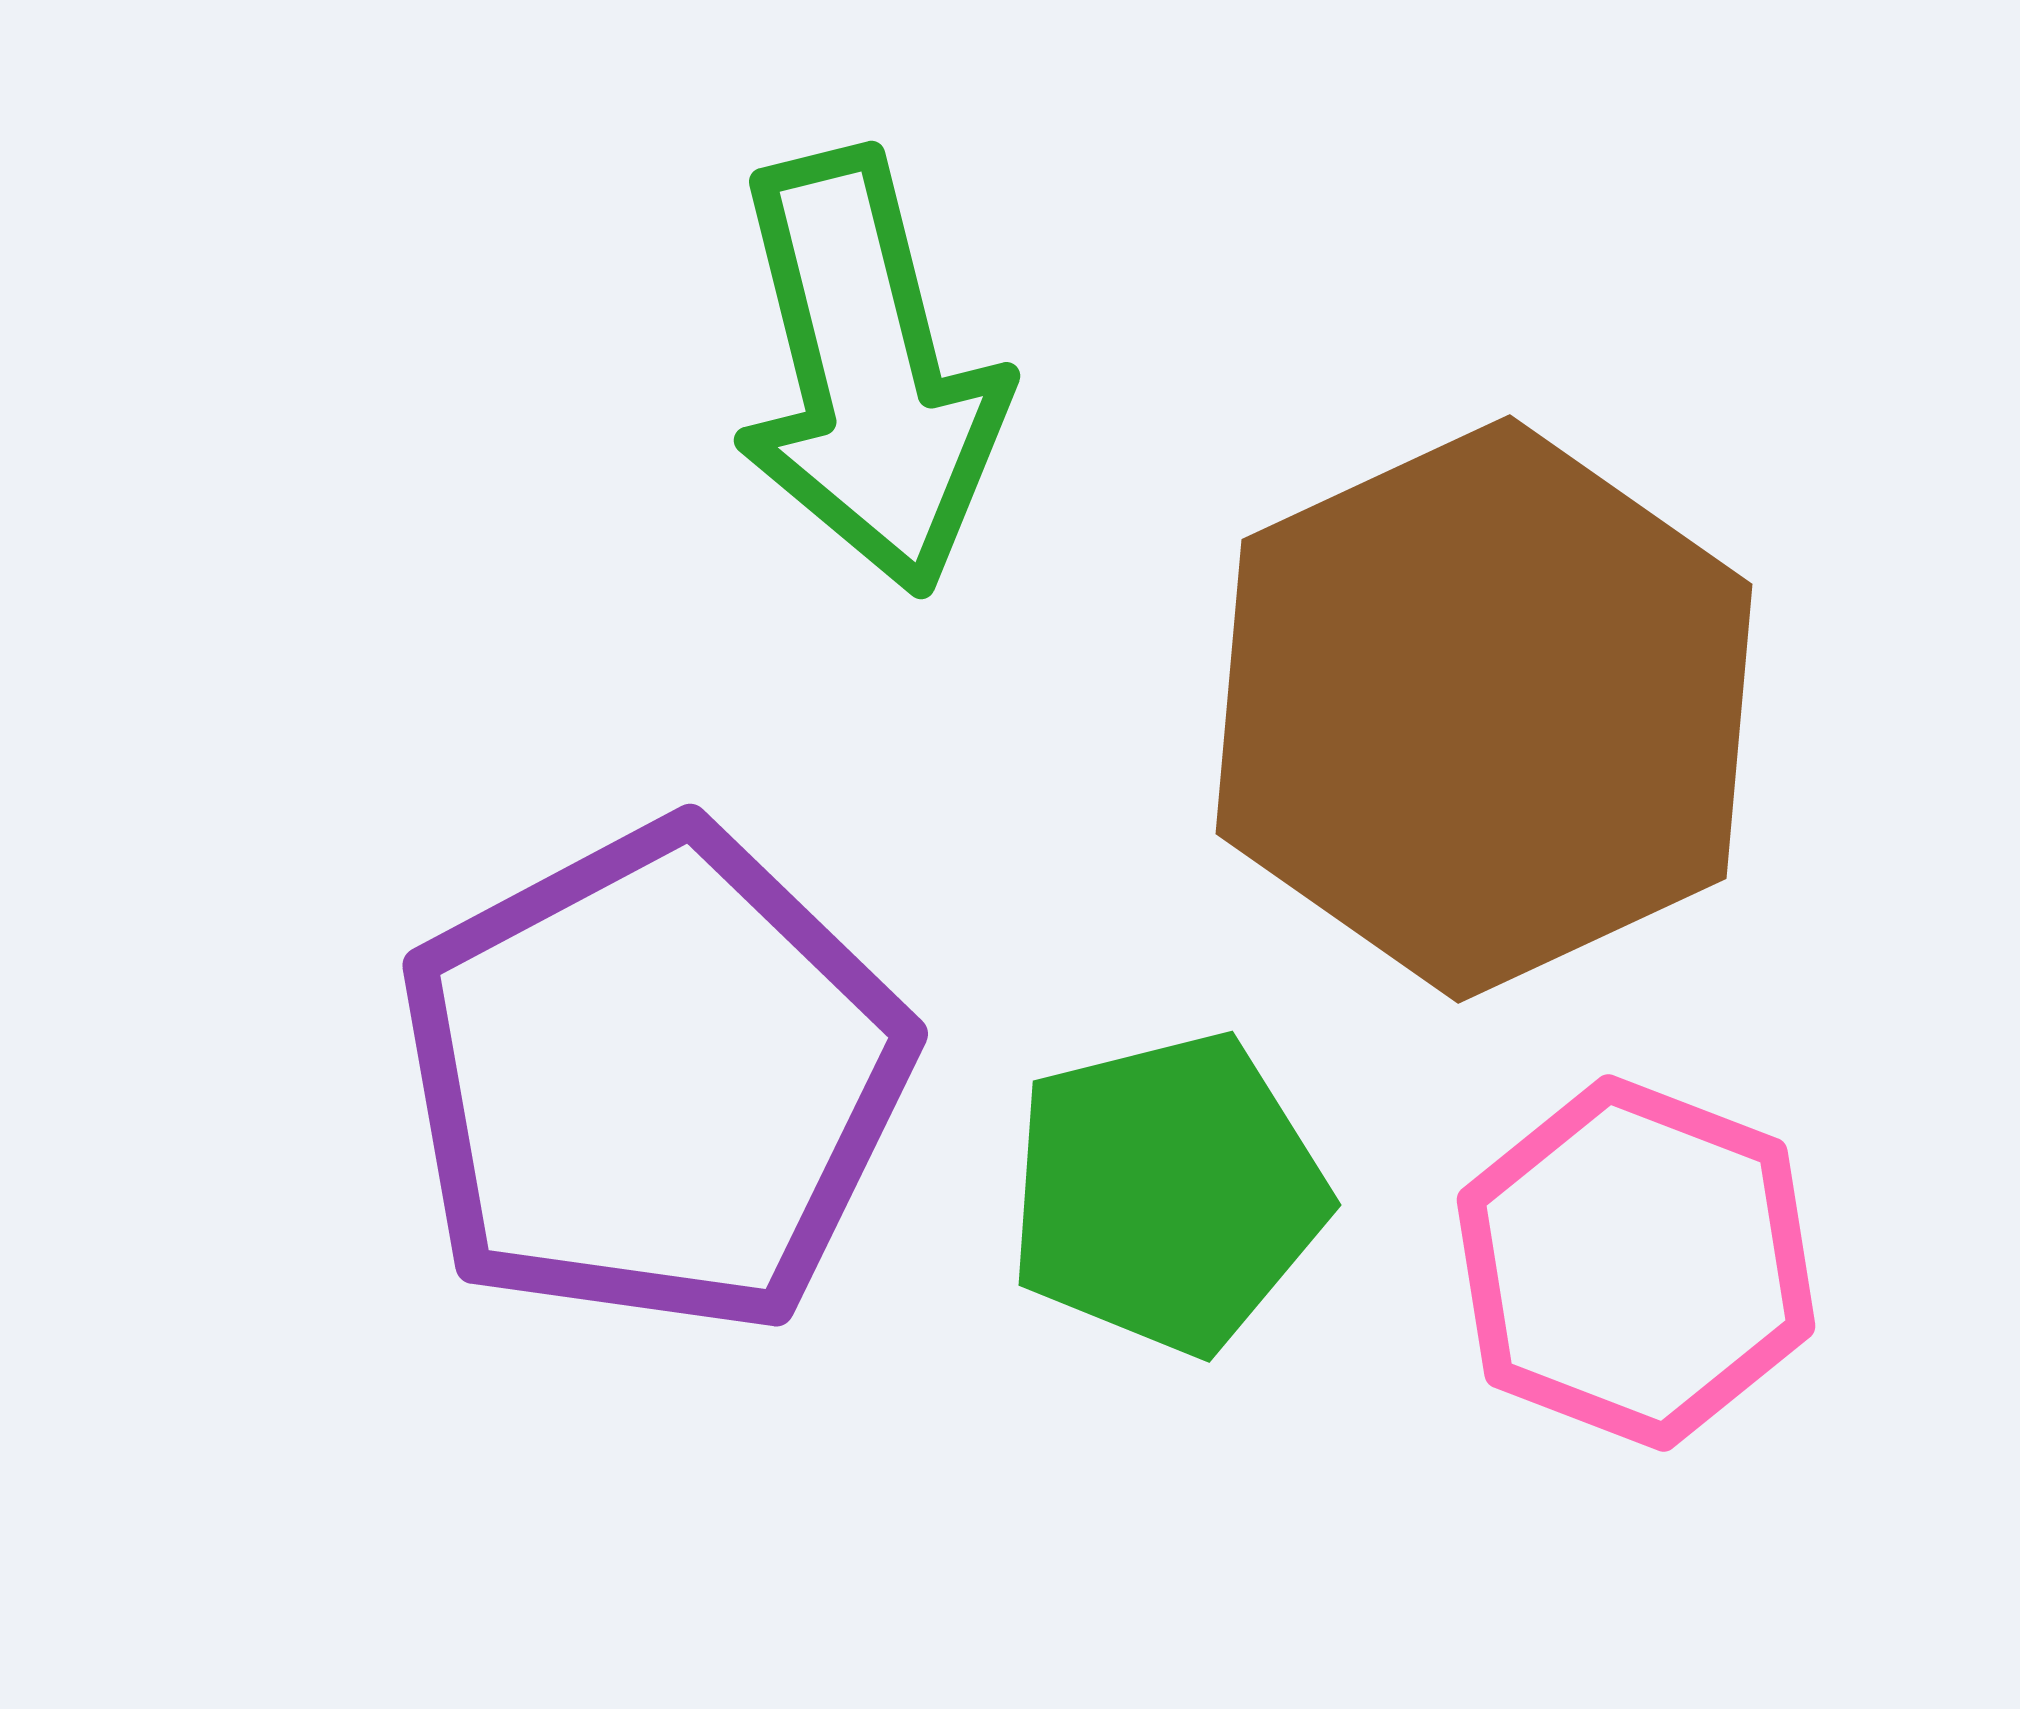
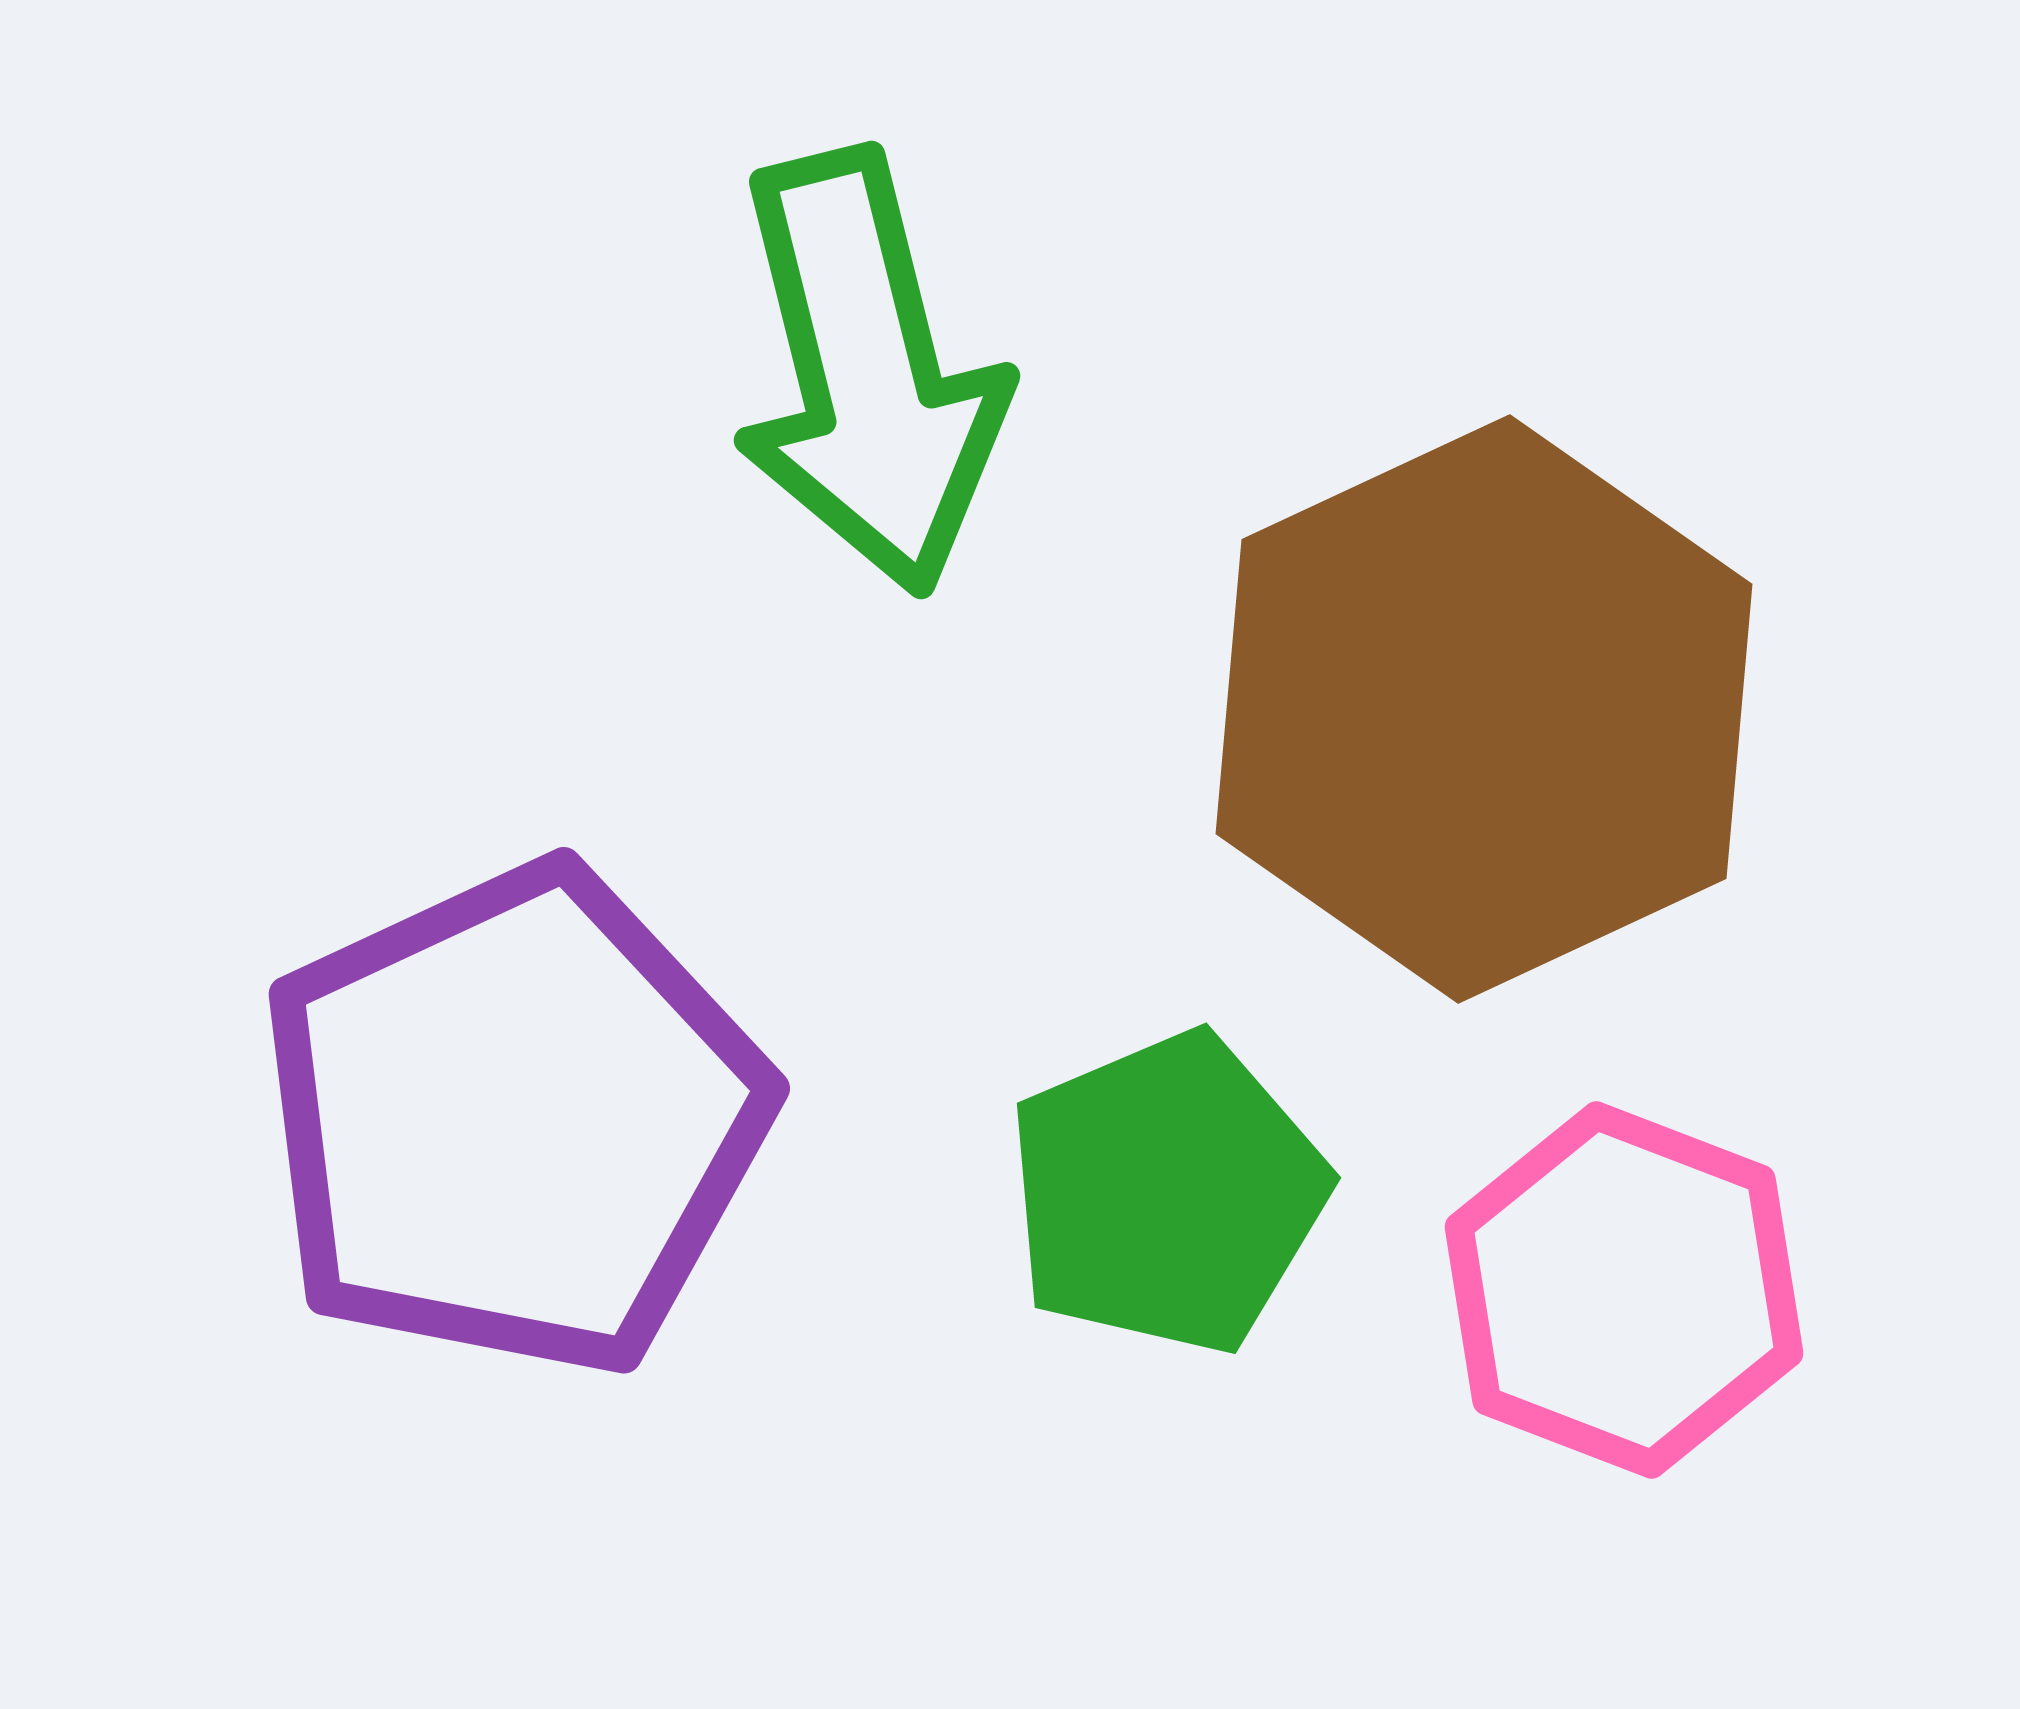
purple pentagon: moved 140 px left, 41 px down; rotated 3 degrees clockwise
green pentagon: rotated 9 degrees counterclockwise
pink hexagon: moved 12 px left, 27 px down
